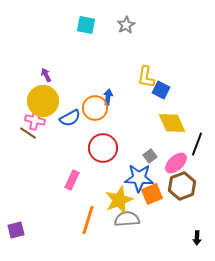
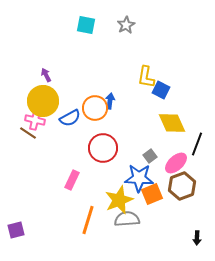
blue arrow: moved 2 px right, 4 px down
